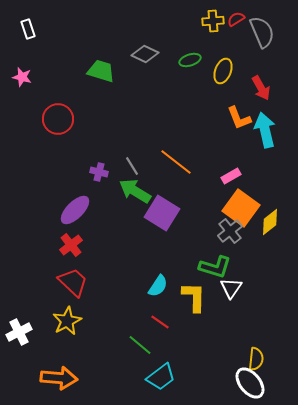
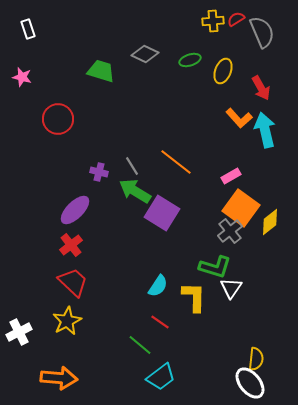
orange L-shape: rotated 20 degrees counterclockwise
